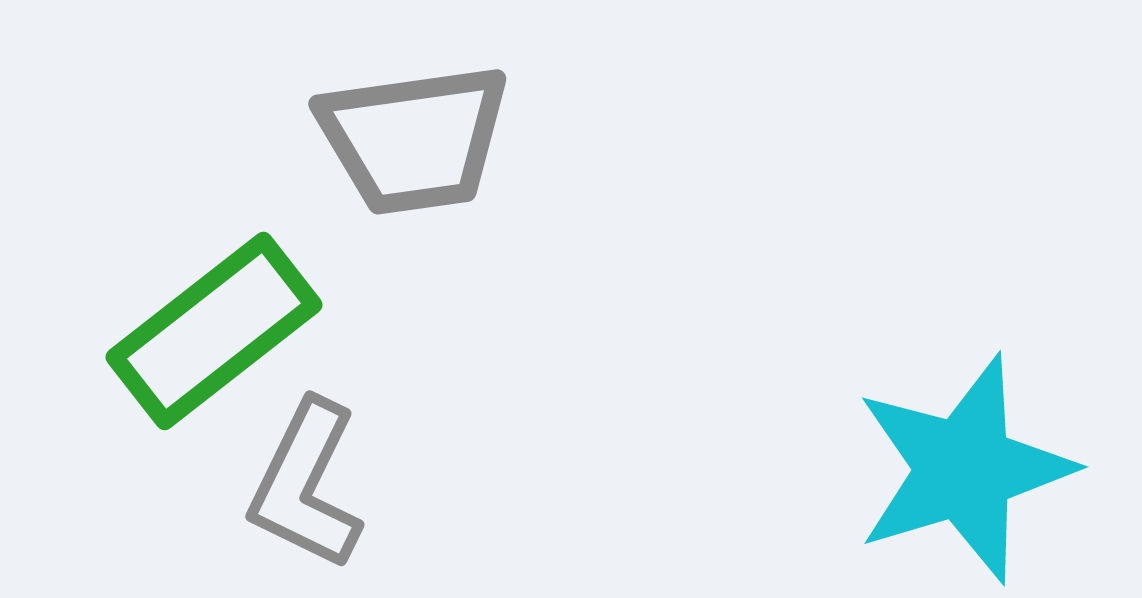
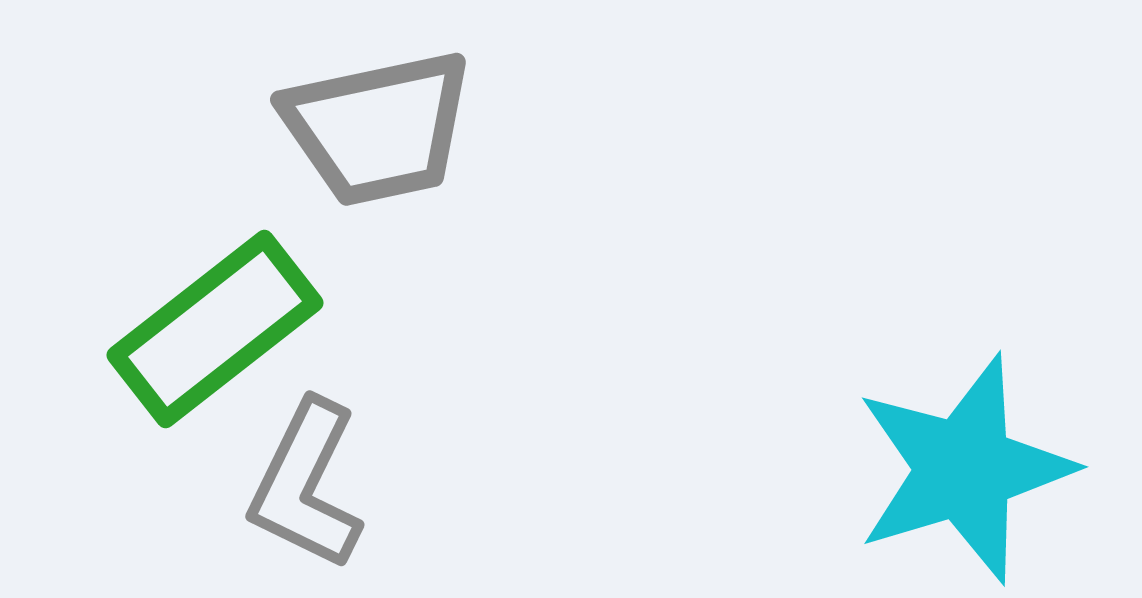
gray trapezoid: moved 36 px left, 11 px up; rotated 4 degrees counterclockwise
green rectangle: moved 1 px right, 2 px up
